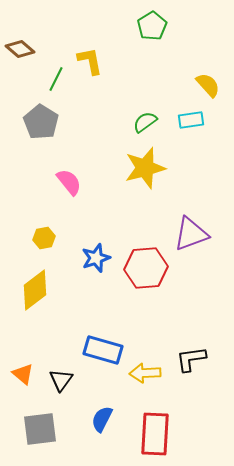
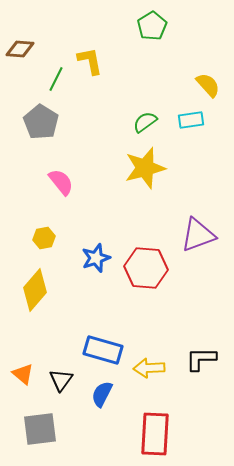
brown diamond: rotated 36 degrees counterclockwise
pink semicircle: moved 8 px left
purple triangle: moved 7 px right, 1 px down
red hexagon: rotated 9 degrees clockwise
yellow diamond: rotated 12 degrees counterclockwise
black L-shape: moved 10 px right; rotated 8 degrees clockwise
yellow arrow: moved 4 px right, 5 px up
blue semicircle: moved 25 px up
